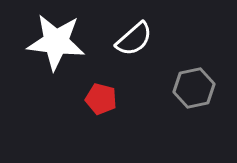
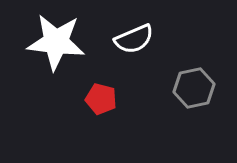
white semicircle: rotated 18 degrees clockwise
